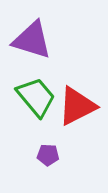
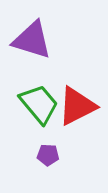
green trapezoid: moved 3 px right, 7 px down
